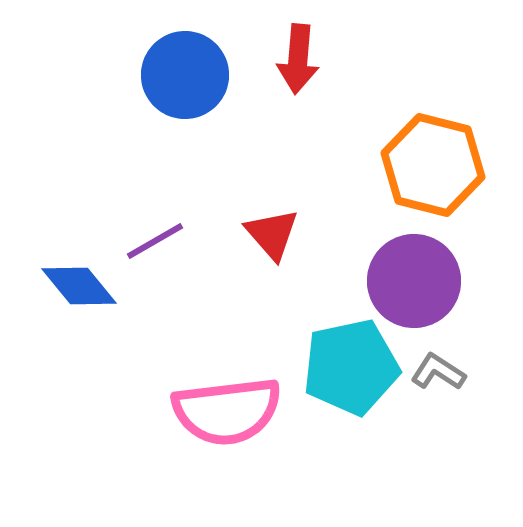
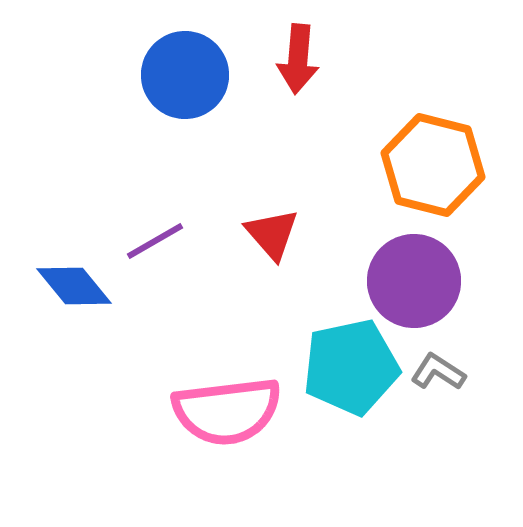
blue diamond: moved 5 px left
